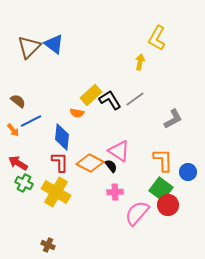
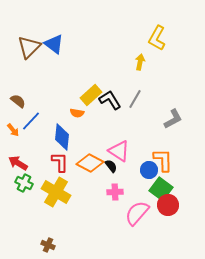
gray line: rotated 24 degrees counterclockwise
blue line: rotated 20 degrees counterclockwise
blue circle: moved 39 px left, 2 px up
